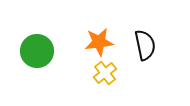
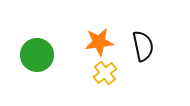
black semicircle: moved 2 px left, 1 px down
green circle: moved 4 px down
